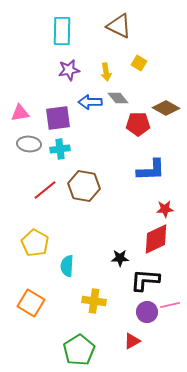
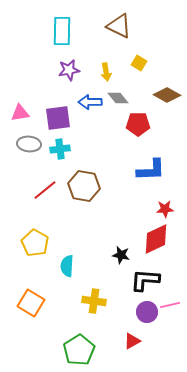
brown diamond: moved 1 px right, 13 px up
black star: moved 1 px right, 3 px up; rotated 12 degrees clockwise
